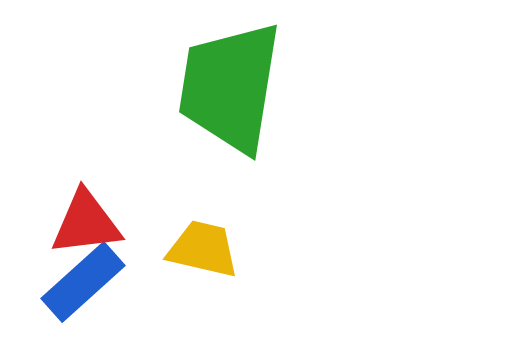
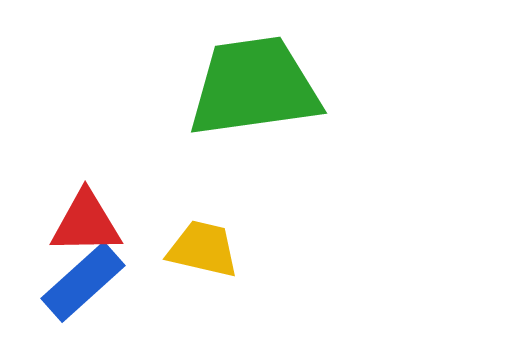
green trapezoid: moved 24 px right; rotated 73 degrees clockwise
red triangle: rotated 6 degrees clockwise
